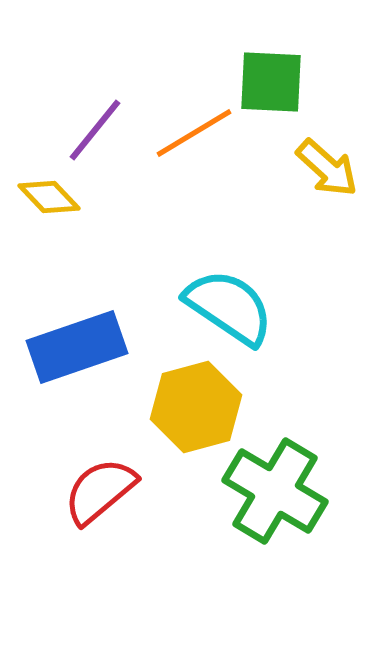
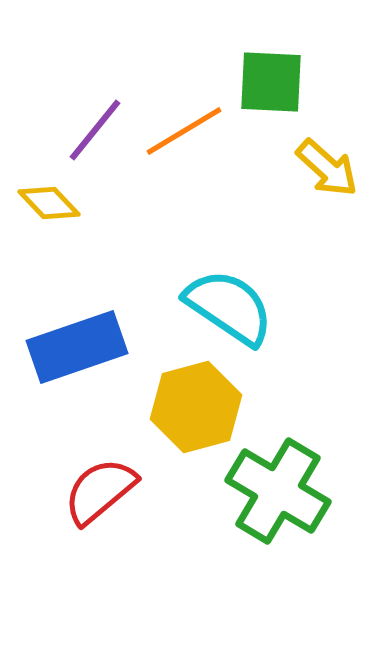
orange line: moved 10 px left, 2 px up
yellow diamond: moved 6 px down
green cross: moved 3 px right
